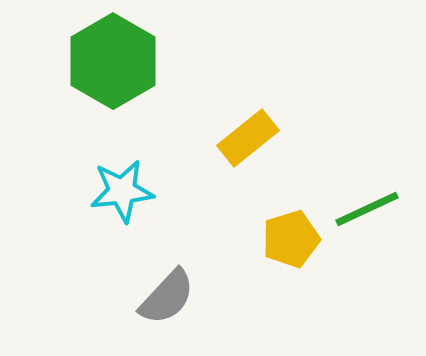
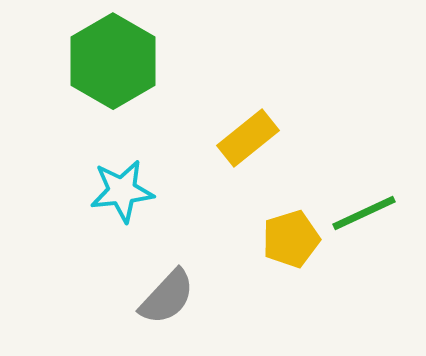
green line: moved 3 px left, 4 px down
